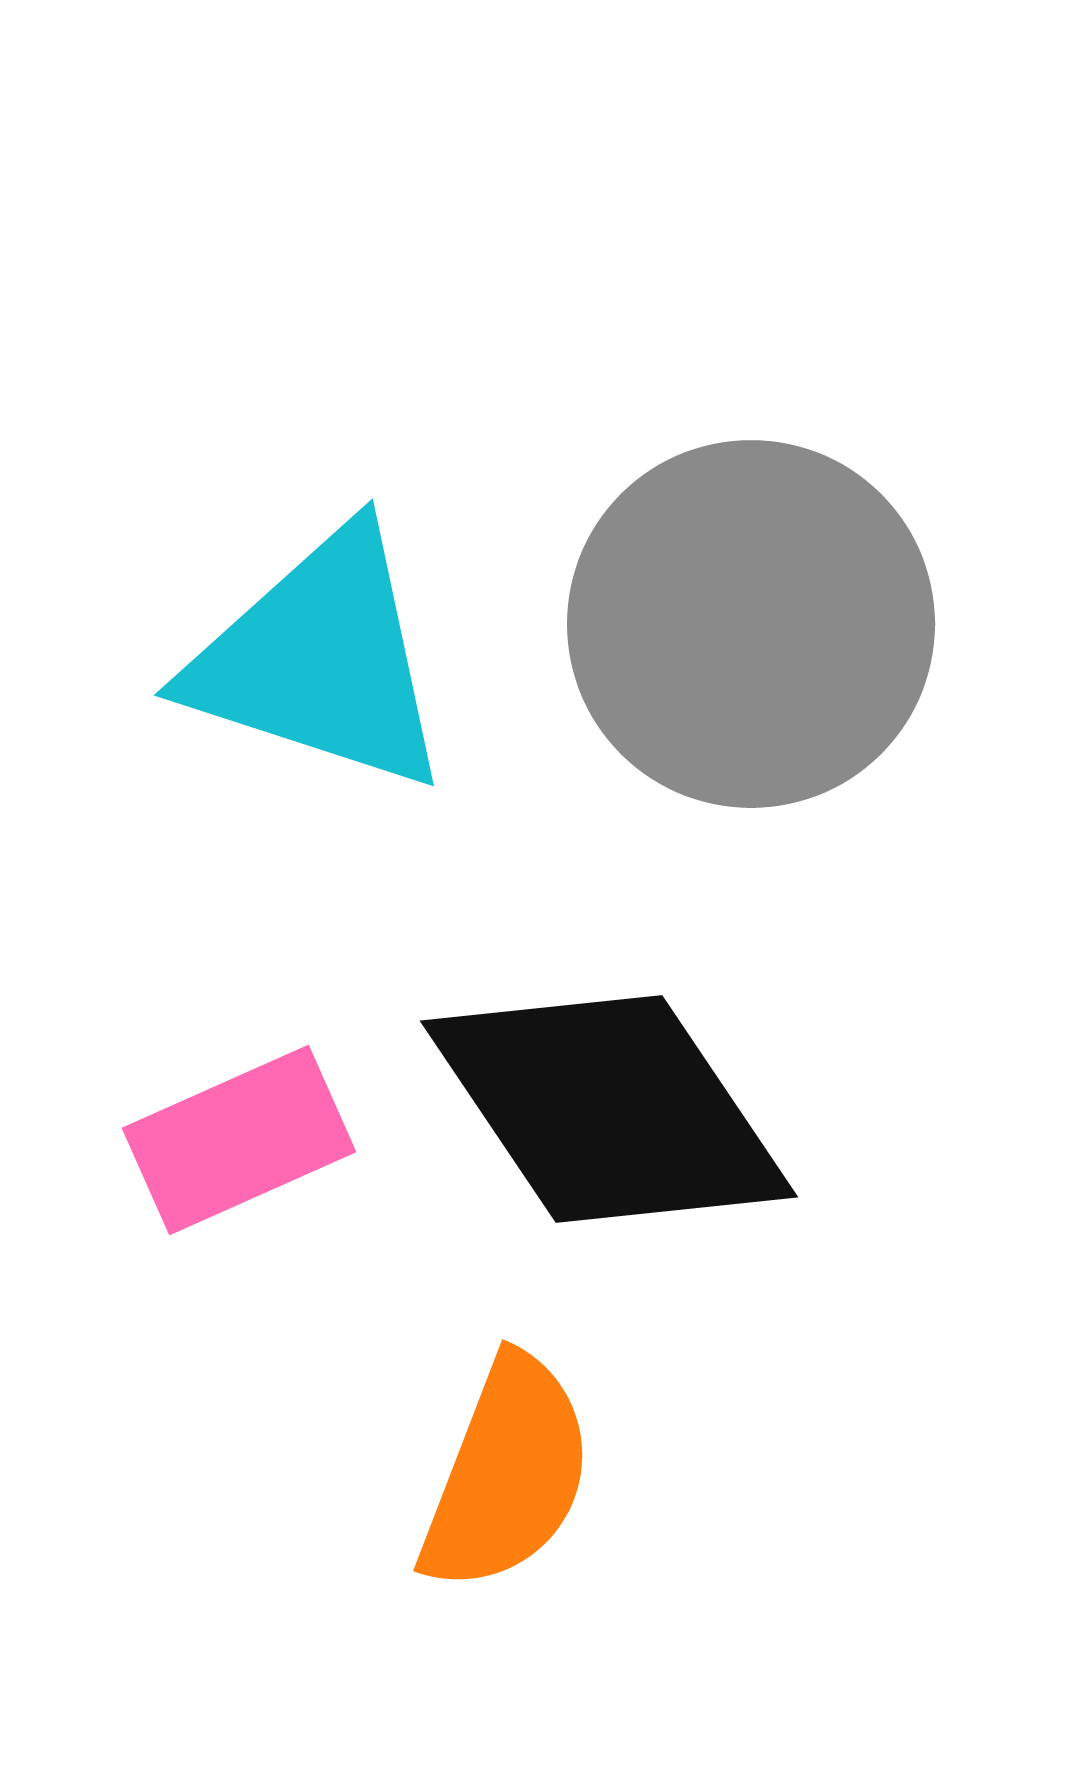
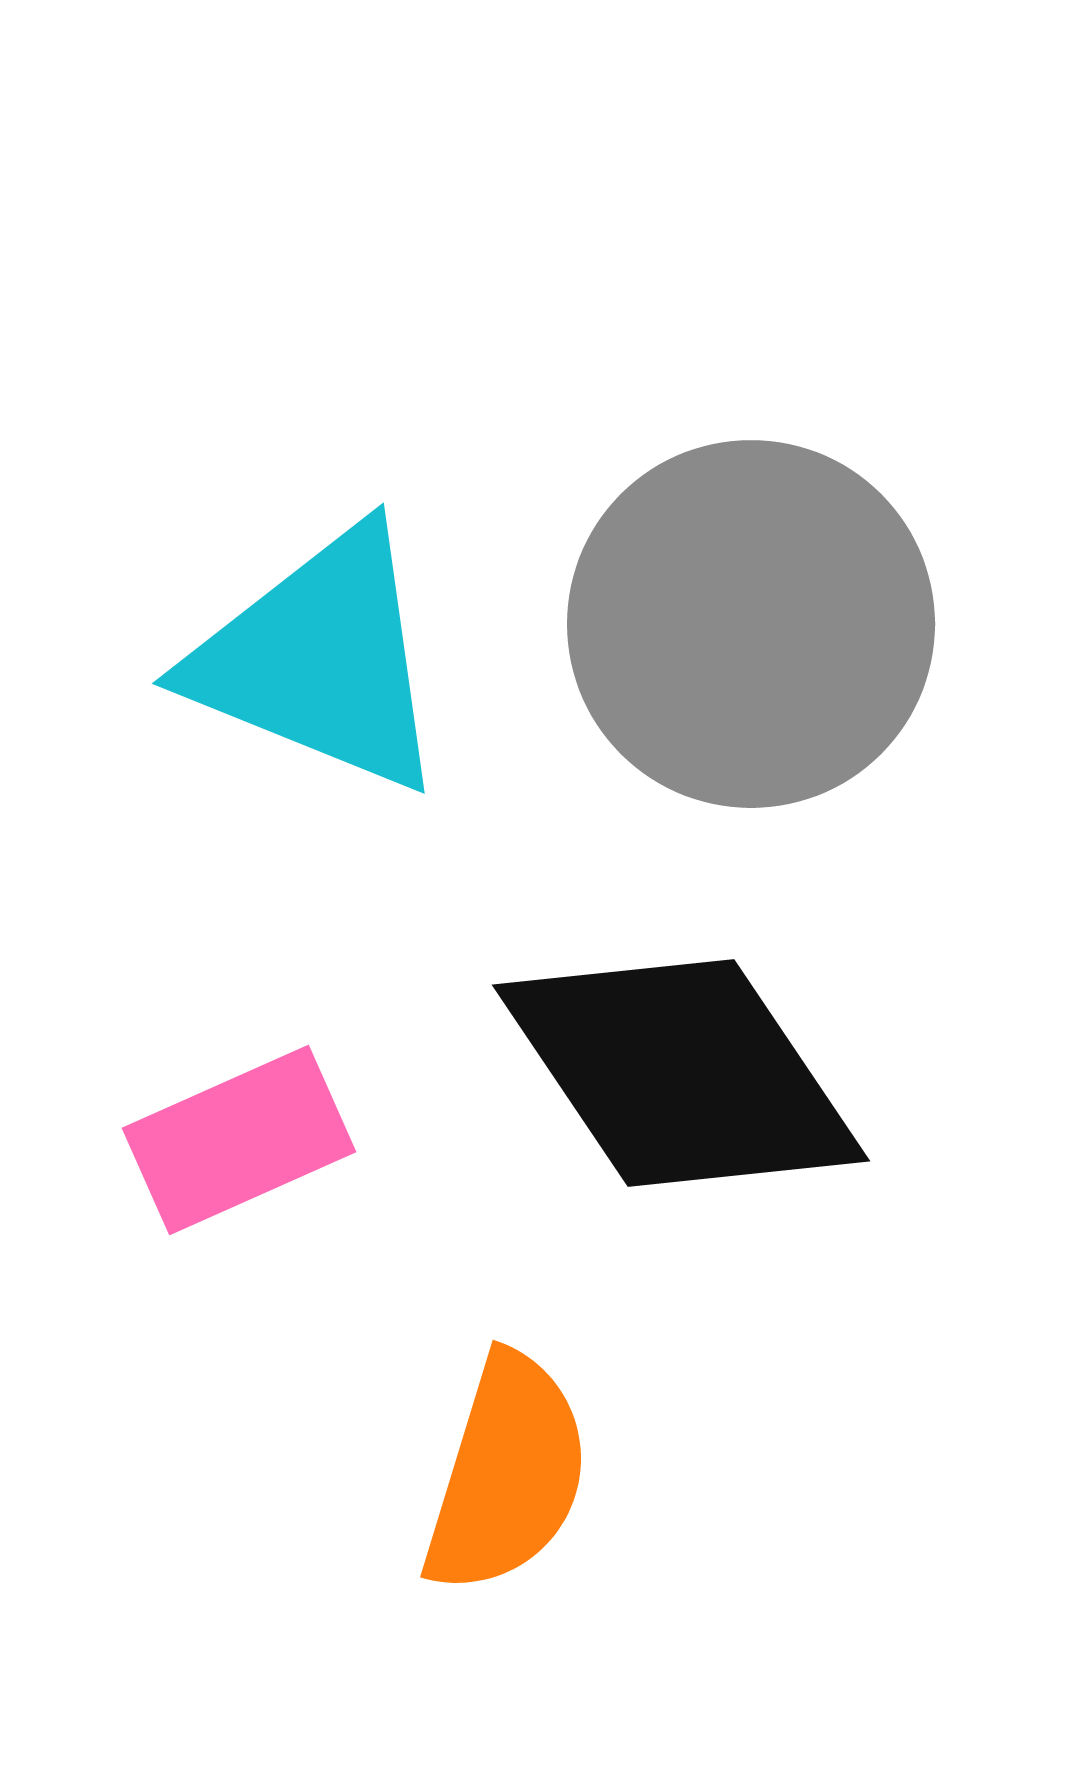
cyan triangle: rotated 4 degrees clockwise
black diamond: moved 72 px right, 36 px up
orange semicircle: rotated 4 degrees counterclockwise
